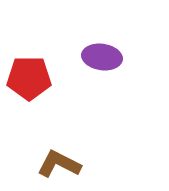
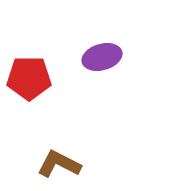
purple ellipse: rotated 24 degrees counterclockwise
